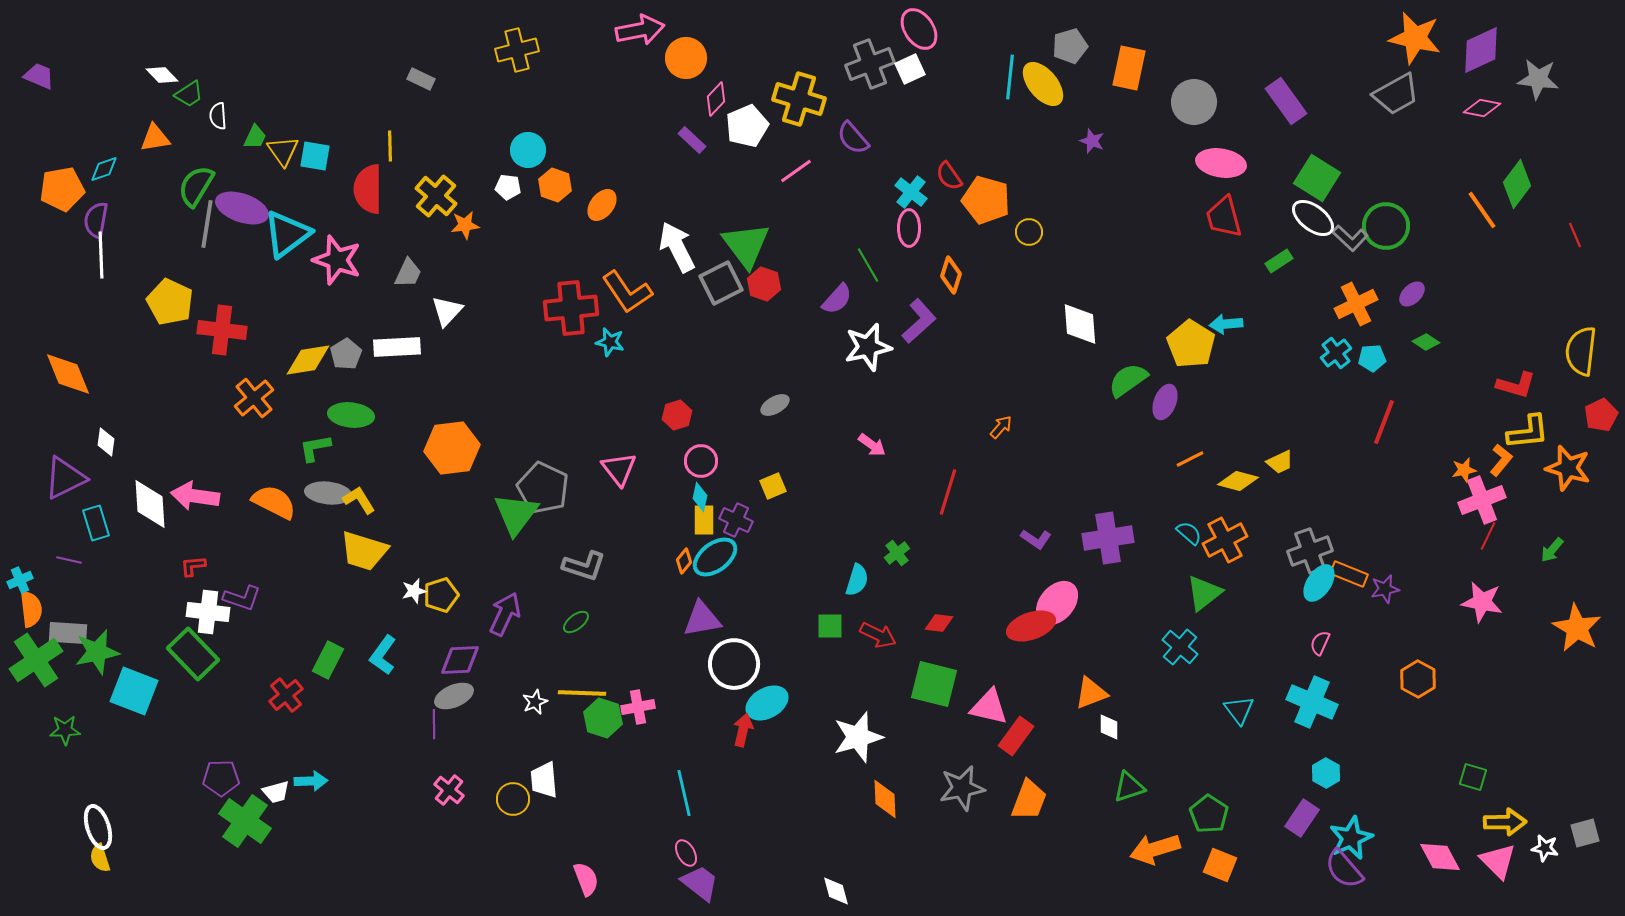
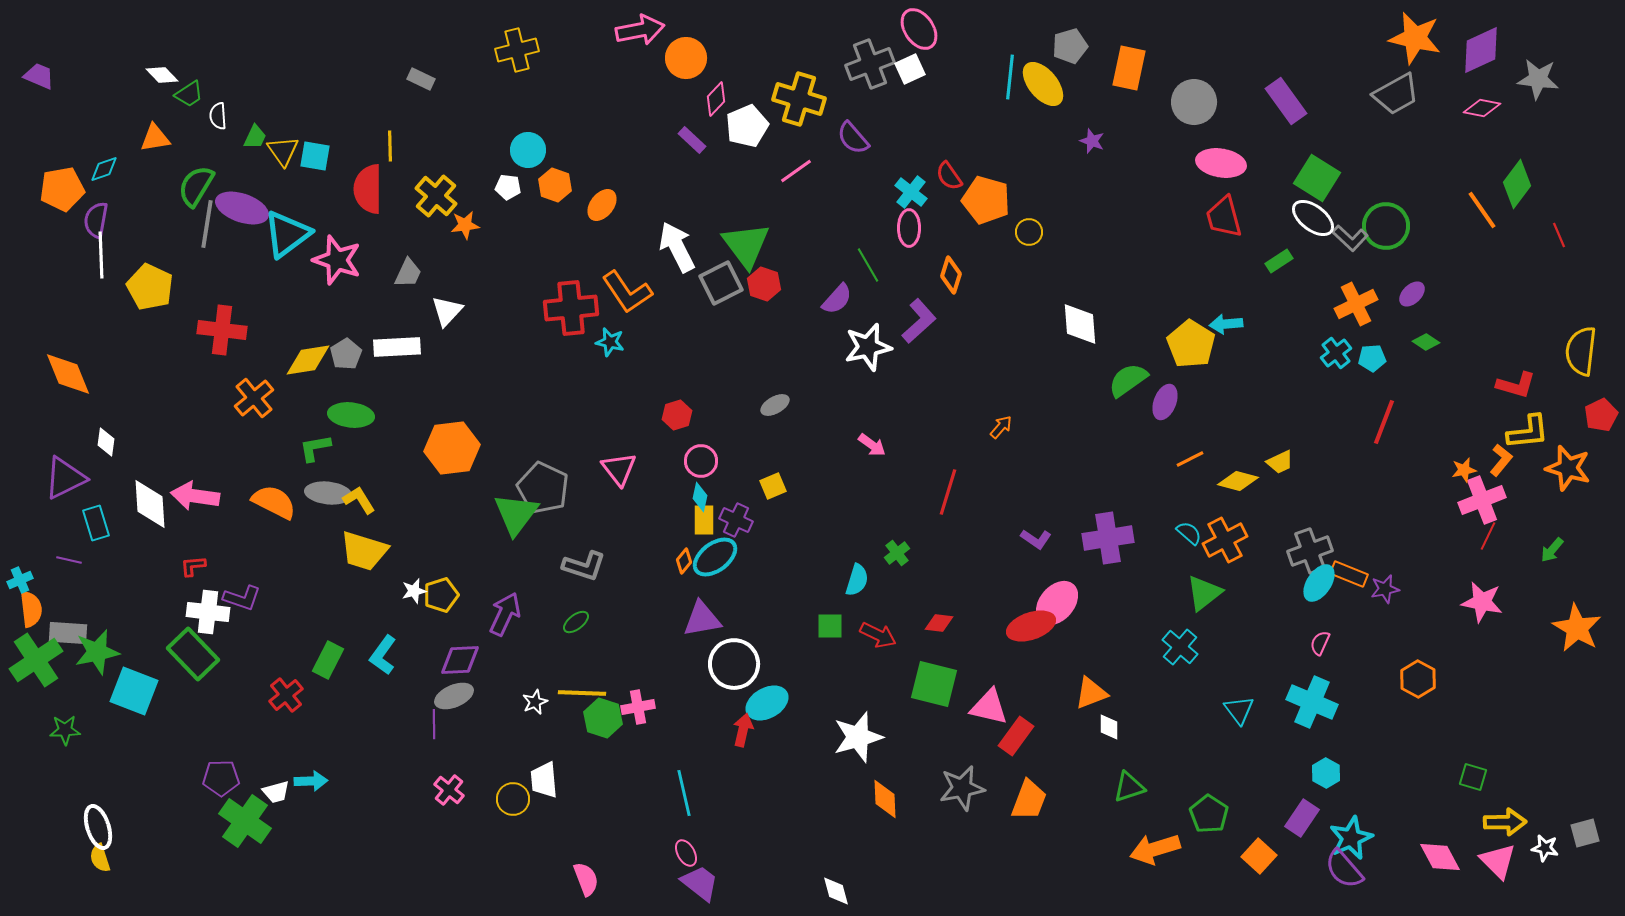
red line at (1575, 235): moved 16 px left
yellow pentagon at (170, 302): moved 20 px left, 15 px up
orange square at (1220, 865): moved 39 px right, 9 px up; rotated 20 degrees clockwise
